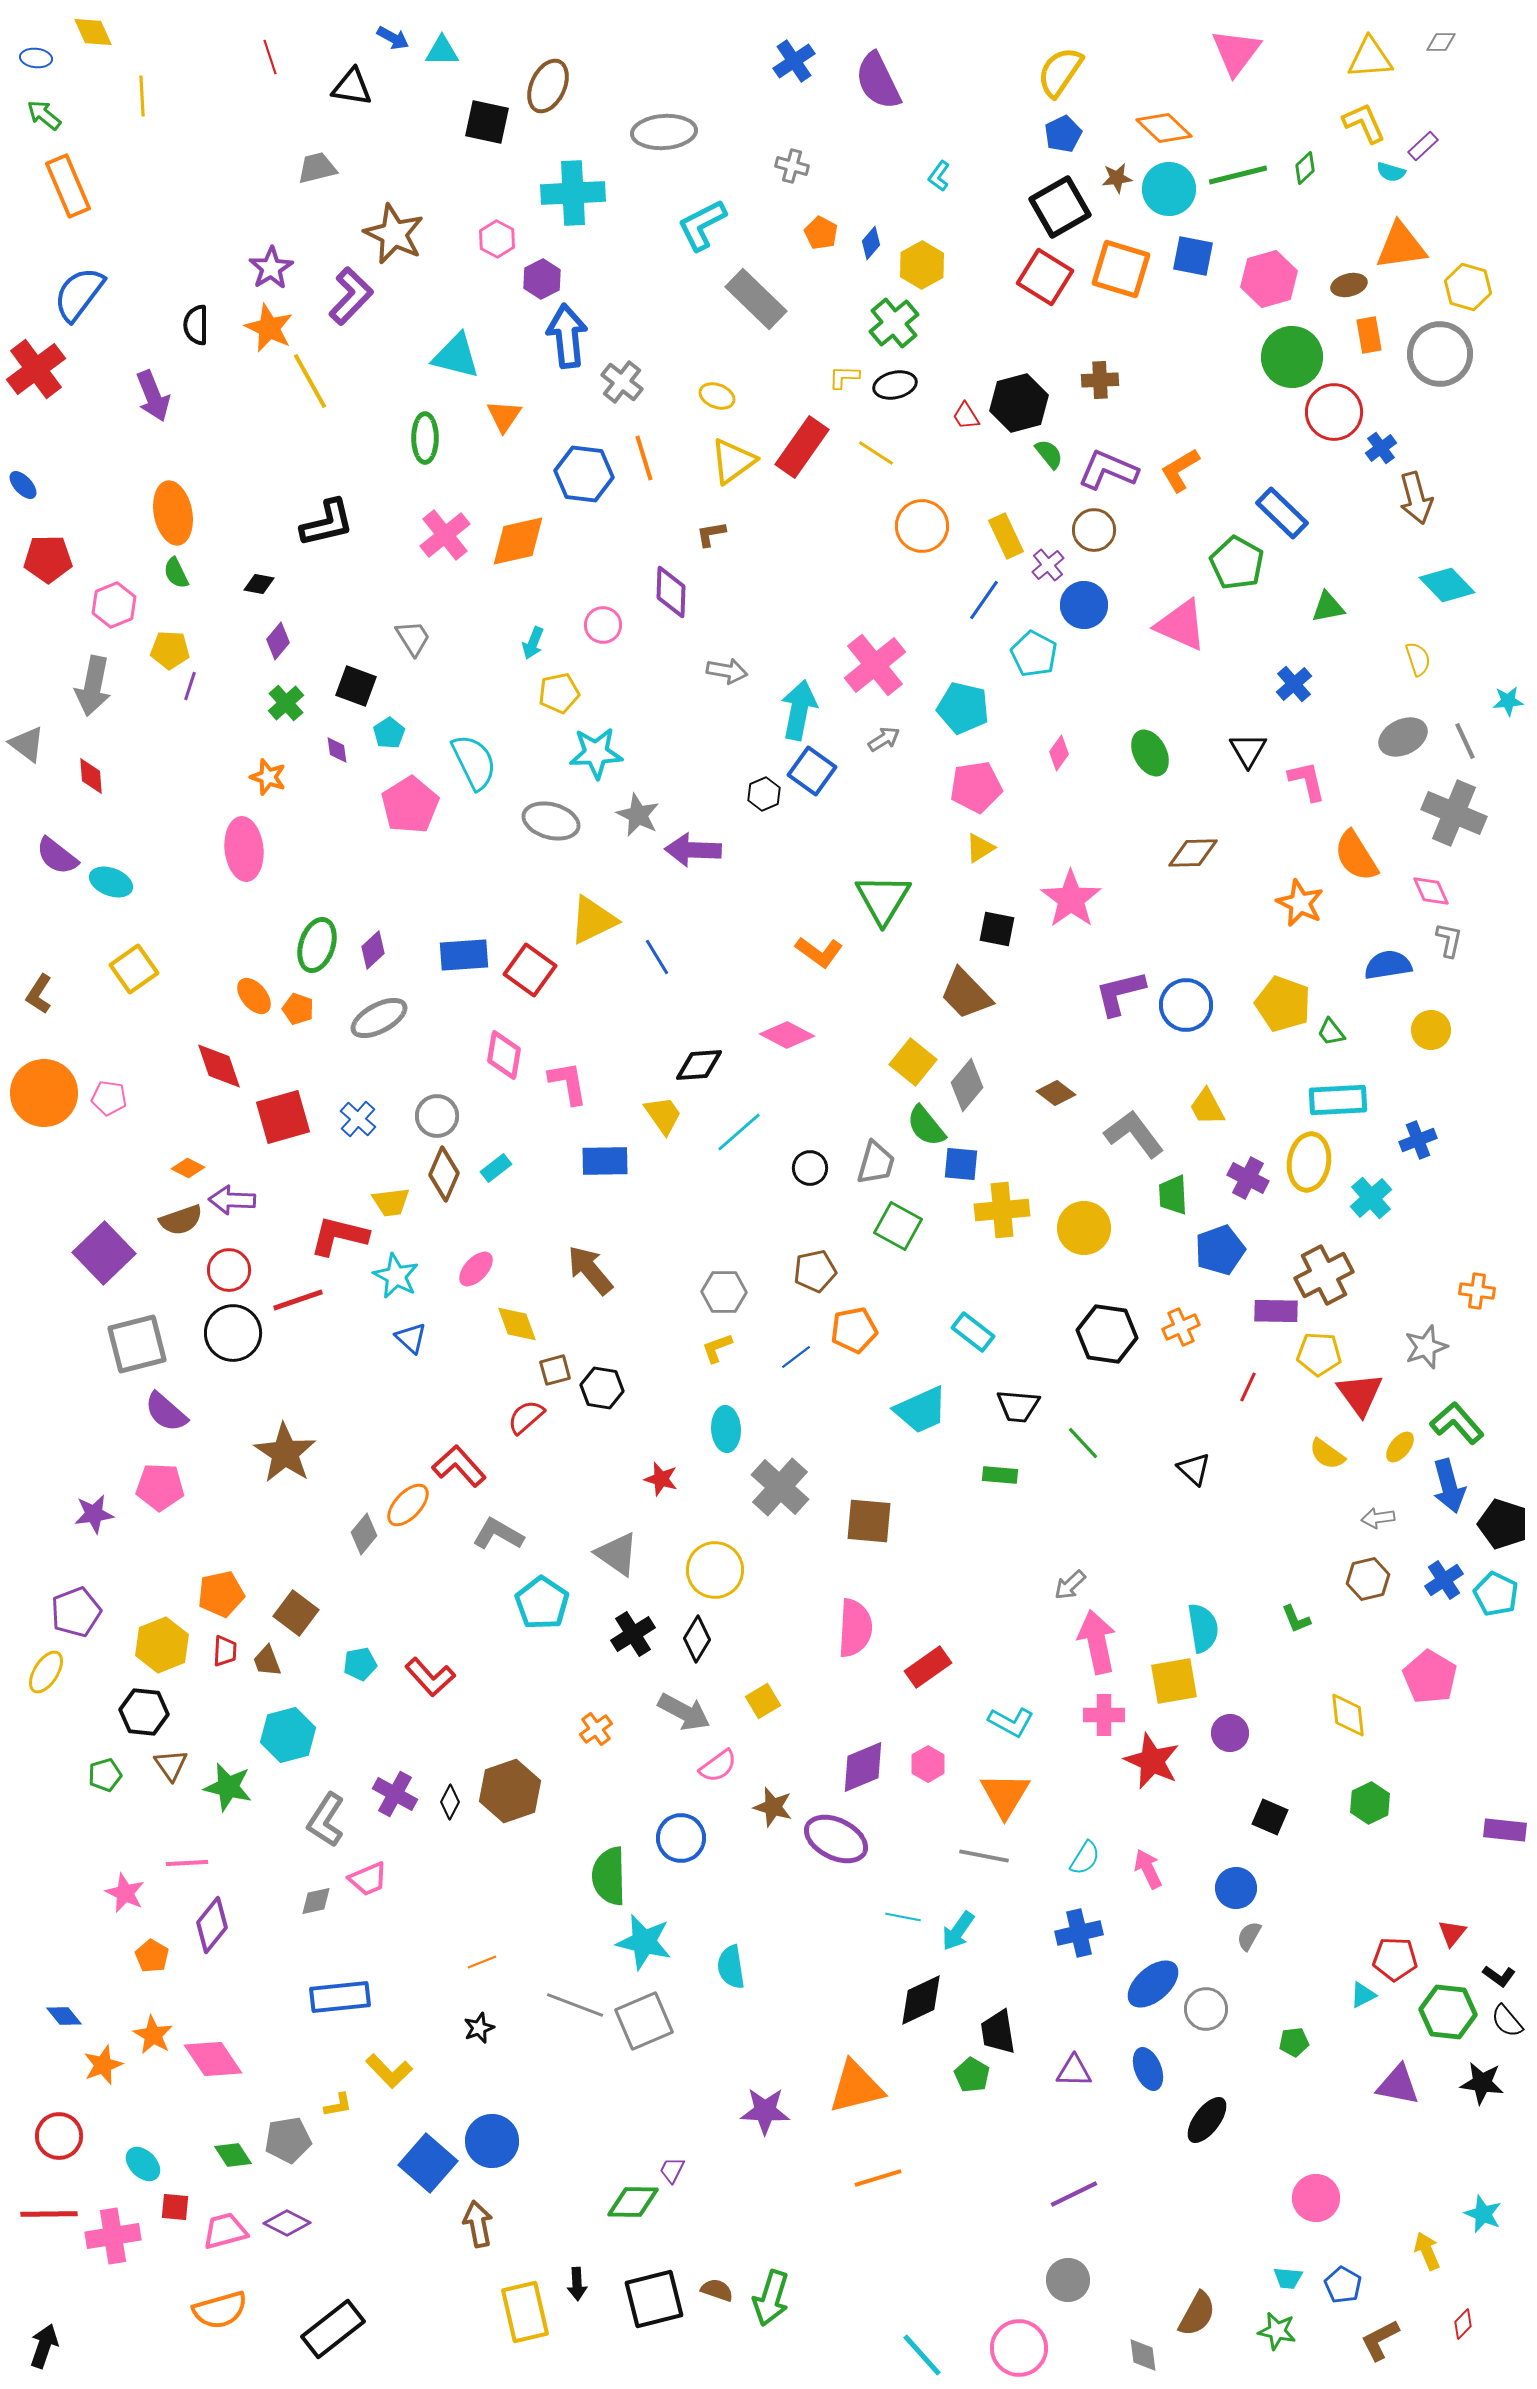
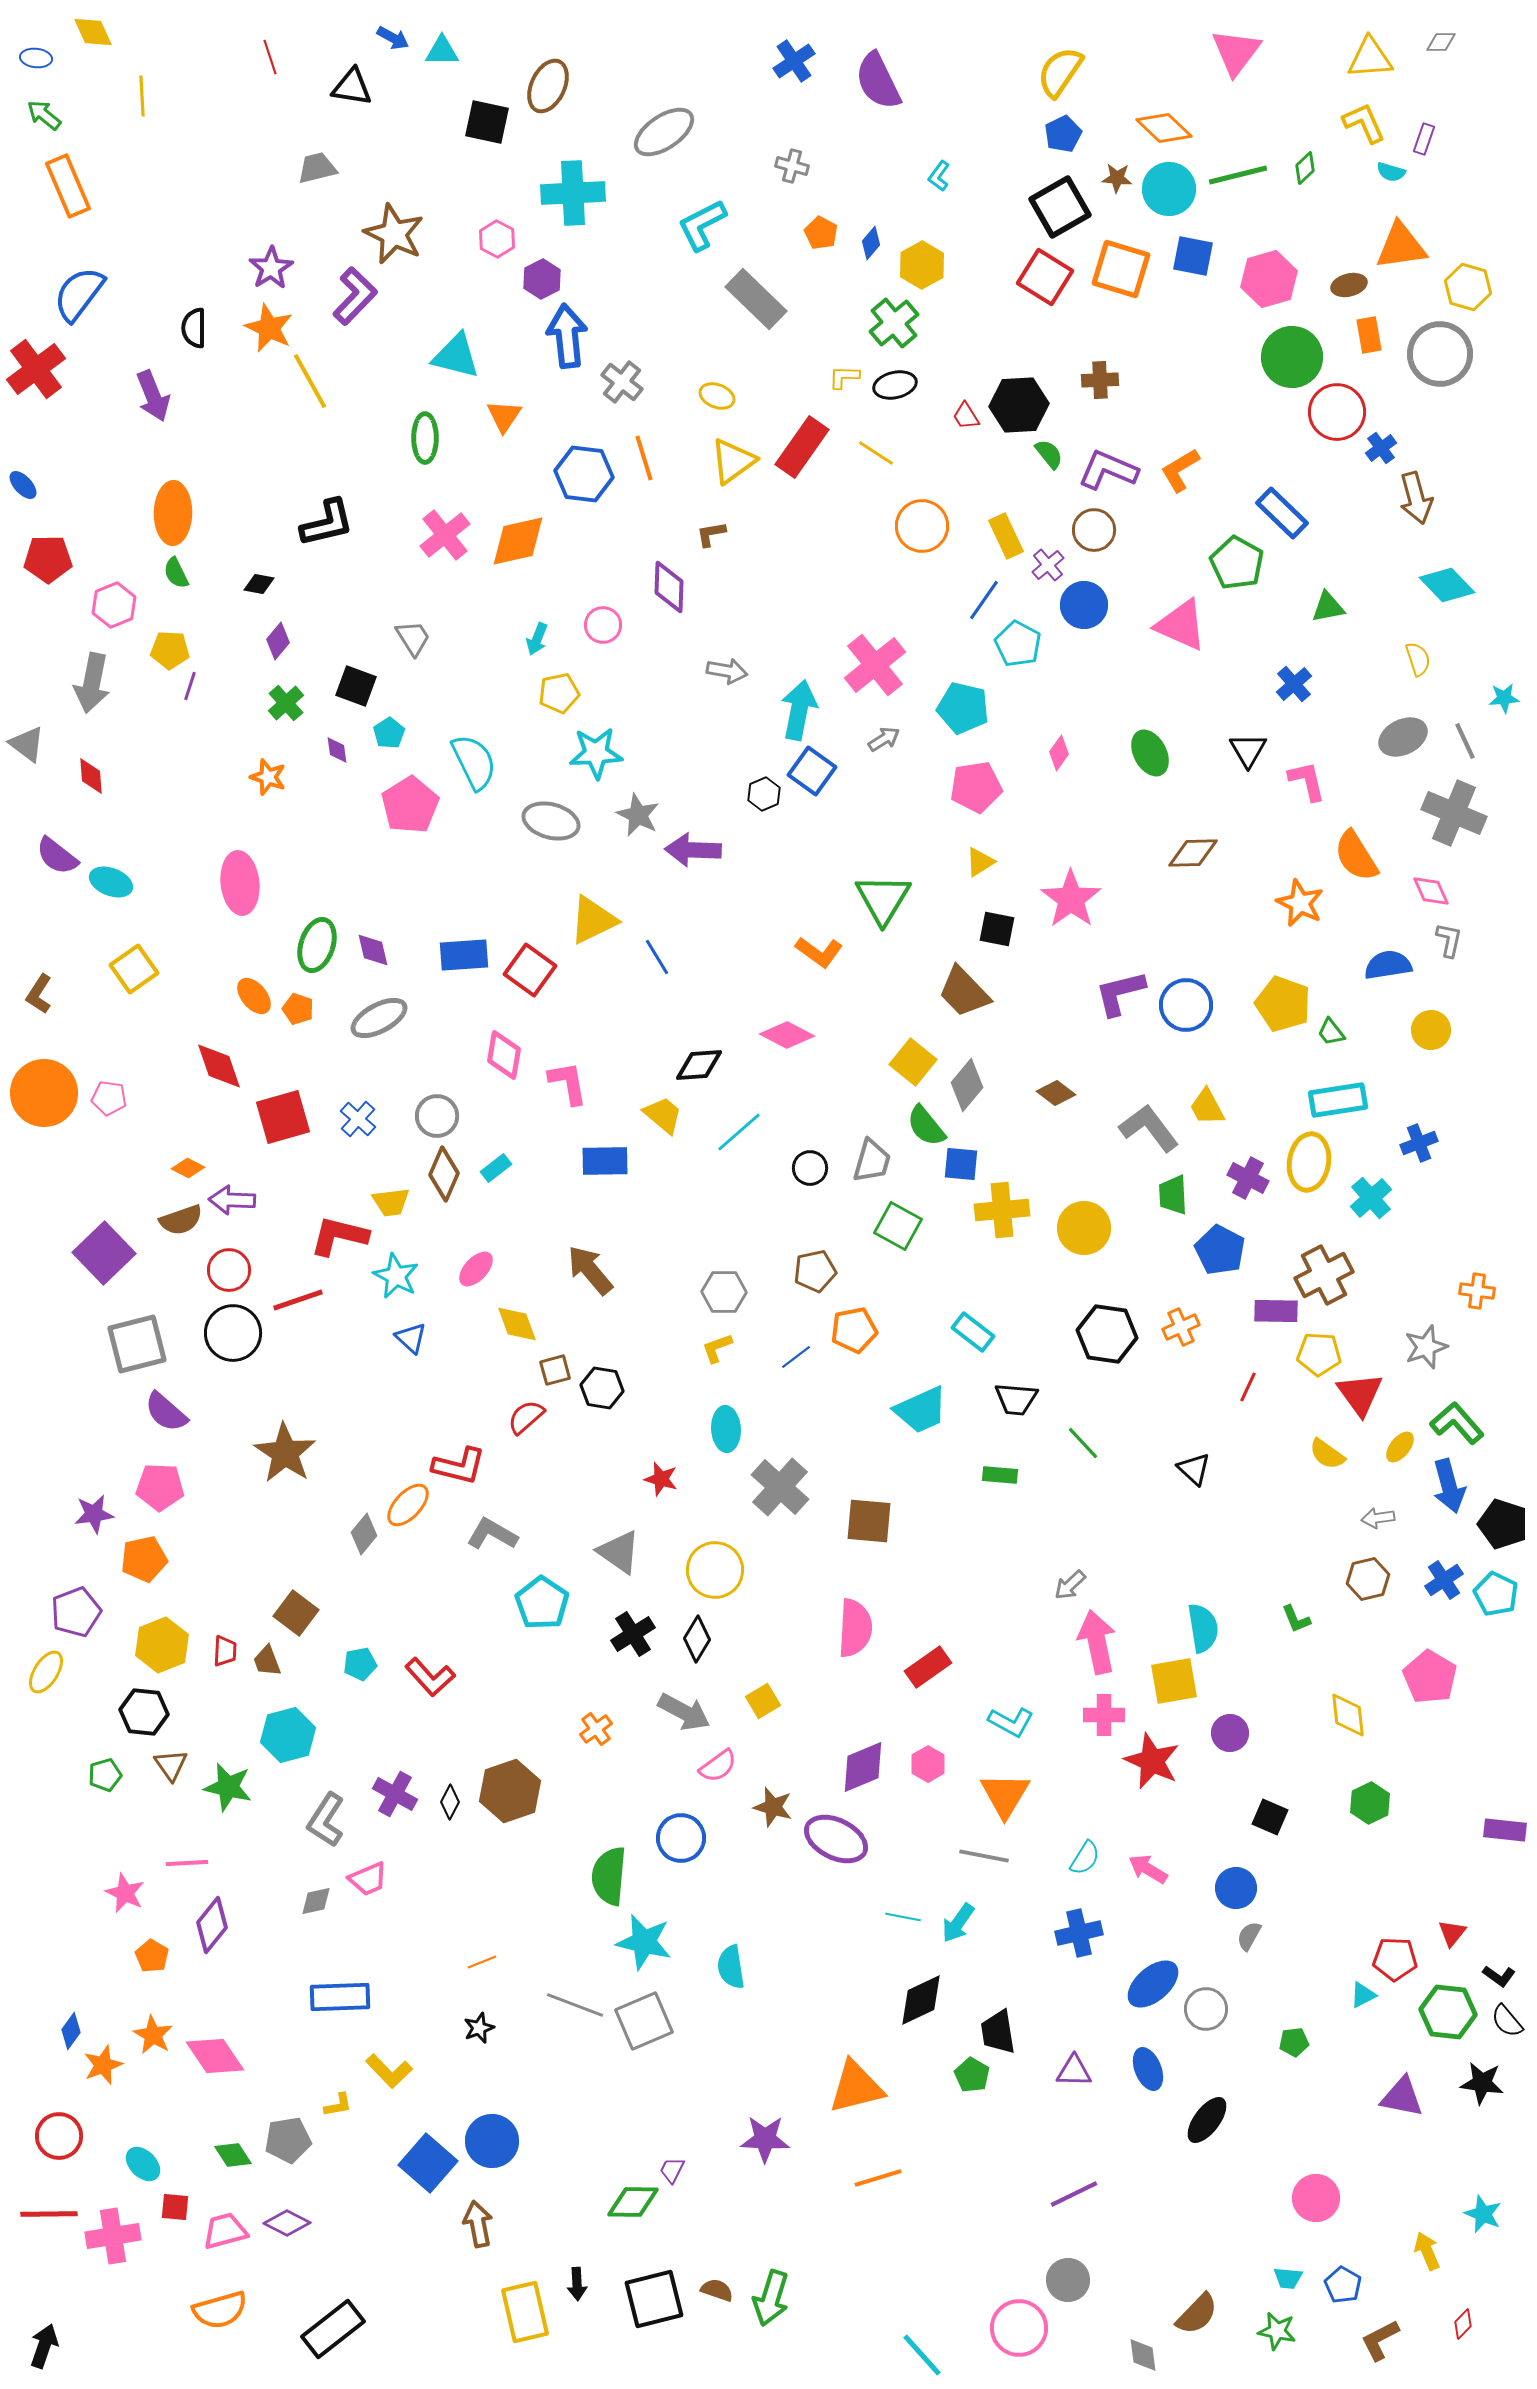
gray ellipse at (664, 132): rotated 30 degrees counterclockwise
purple rectangle at (1423, 146): moved 1 px right, 7 px up; rotated 28 degrees counterclockwise
brown star at (1117, 178): rotated 12 degrees clockwise
purple L-shape at (351, 296): moved 4 px right
black semicircle at (196, 325): moved 2 px left, 3 px down
black hexagon at (1019, 403): moved 2 px down; rotated 12 degrees clockwise
red circle at (1334, 412): moved 3 px right
orange ellipse at (173, 513): rotated 12 degrees clockwise
purple diamond at (671, 592): moved 2 px left, 5 px up
cyan arrow at (533, 643): moved 4 px right, 4 px up
cyan pentagon at (1034, 654): moved 16 px left, 10 px up
gray arrow at (93, 686): moved 1 px left, 3 px up
cyan star at (1508, 701): moved 4 px left, 3 px up
yellow triangle at (980, 848): moved 14 px down
pink ellipse at (244, 849): moved 4 px left, 34 px down
purple diamond at (373, 950): rotated 60 degrees counterclockwise
brown trapezoid at (966, 994): moved 2 px left, 2 px up
cyan rectangle at (1338, 1100): rotated 6 degrees counterclockwise
yellow trapezoid at (663, 1115): rotated 15 degrees counterclockwise
gray L-shape at (1134, 1134): moved 15 px right, 6 px up
blue cross at (1418, 1140): moved 1 px right, 3 px down
gray trapezoid at (876, 1163): moved 4 px left, 2 px up
blue pentagon at (1220, 1250): rotated 24 degrees counterclockwise
black trapezoid at (1018, 1406): moved 2 px left, 7 px up
red L-shape at (459, 1466): rotated 146 degrees clockwise
gray L-shape at (498, 1534): moved 6 px left
gray triangle at (617, 1554): moved 2 px right, 2 px up
orange pentagon at (221, 1594): moved 77 px left, 35 px up
pink arrow at (1148, 1869): rotated 33 degrees counterclockwise
green semicircle at (609, 1876): rotated 6 degrees clockwise
cyan arrow at (958, 1931): moved 8 px up
blue rectangle at (340, 1997): rotated 4 degrees clockwise
blue diamond at (64, 2016): moved 7 px right, 15 px down; rotated 75 degrees clockwise
pink diamond at (213, 2059): moved 2 px right, 3 px up
purple triangle at (1398, 2085): moved 4 px right, 12 px down
purple star at (765, 2111): moved 28 px down
brown semicircle at (1197, 2314): rotated 15 degrees clockwise
pink circle at (1019, 2348): moved 20 px up
